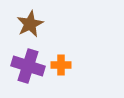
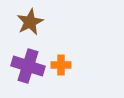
brown star: moved 2 px up
